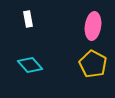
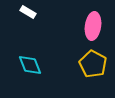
white rectangle: moved 7 px up; rotated 49 degrees counterclockwise
cyan diamond: rotated 20 degrees clockwise
